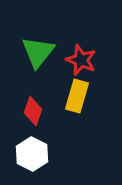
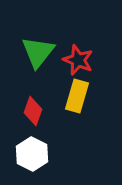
red star: moved 3 px left
